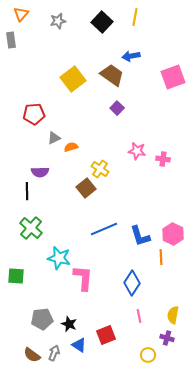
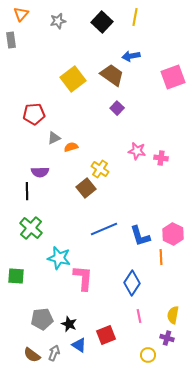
pink cross: moved 2 px left, 1 px up
